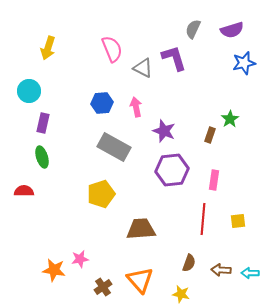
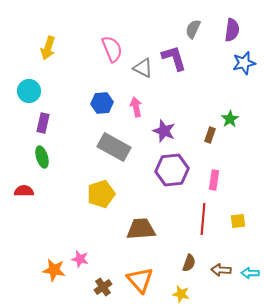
purple semicircle: rotated 65 degrees counterclockwise
pink star: rotated 24 degrees clockwise
